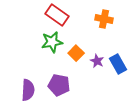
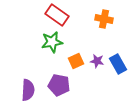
orange square: moved 8 px down; rotated 21 degrees clockwise
purple star: rotated 16 degrees counterclockwise
